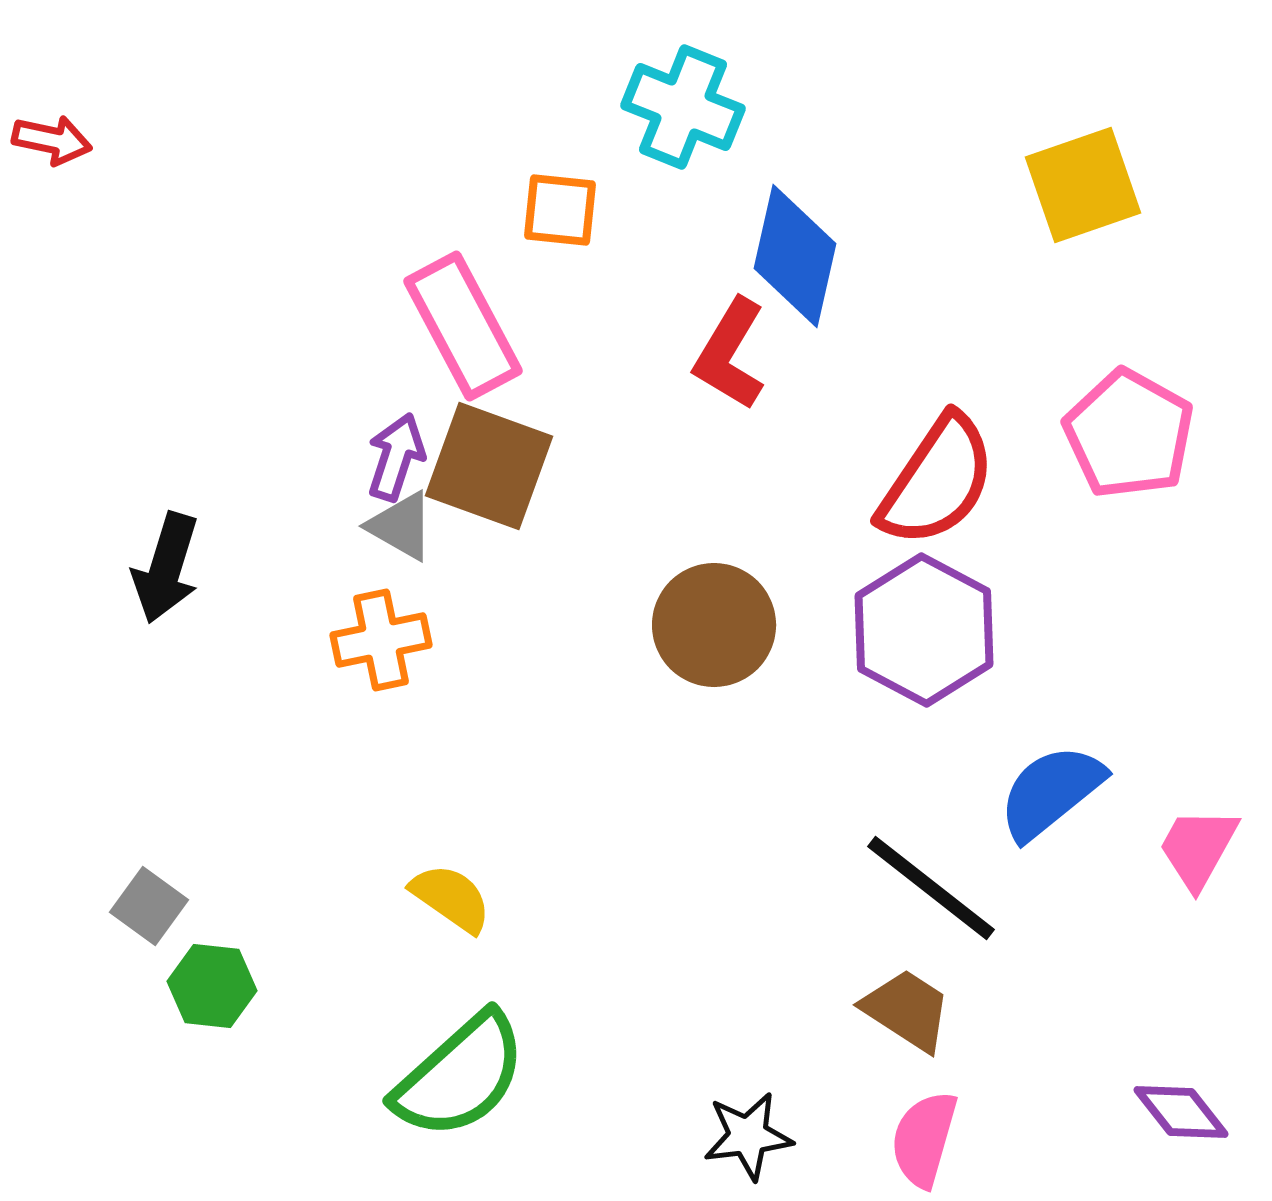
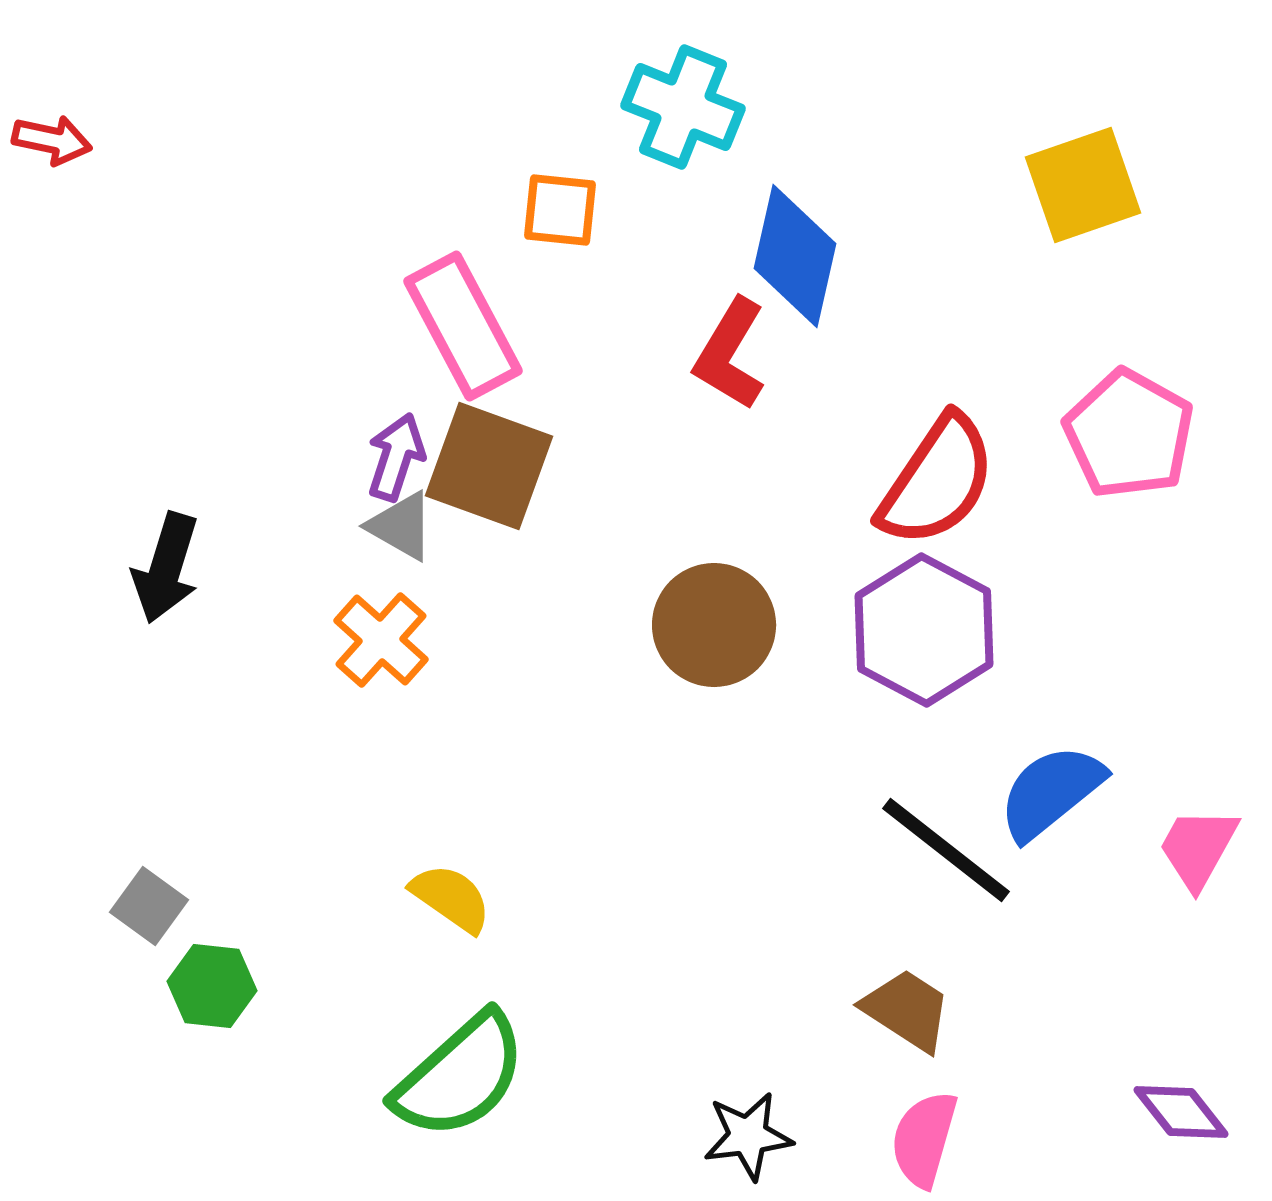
orange cross: rotated 36 degrees counterclockwise
black line: moved 15 px right, 38 px up
